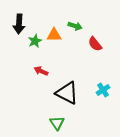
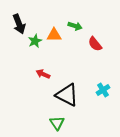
black arrow: rotated 24 degrees counterclockwise
red arrow: moved 2 px right, 3 px down
black triangle: moved 2 px down
